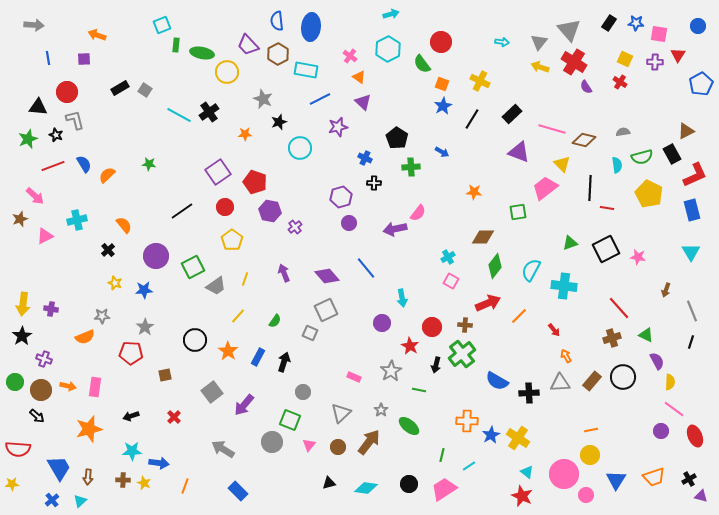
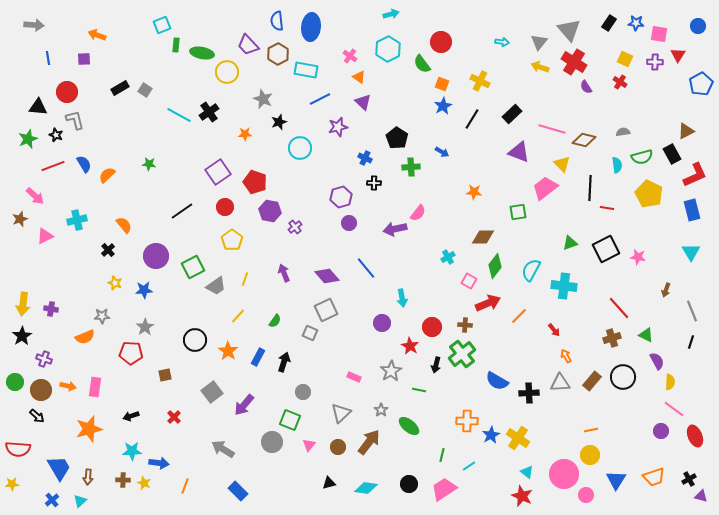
pink square at (451, 281): moved 18 px right
